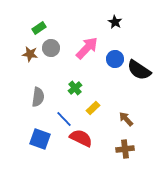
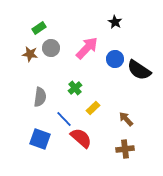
gray semicircle: moved 2 px right
red semicircle: rotated 15 degrees clockwise
